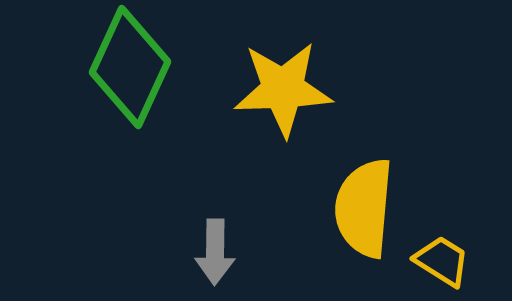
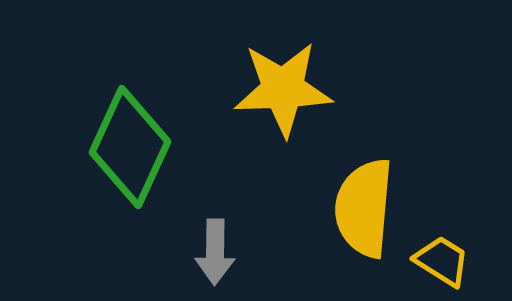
green diamond: moved 80 px down
